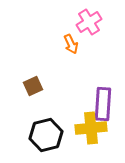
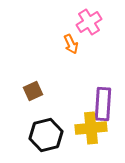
brown square: moved 5 px down
